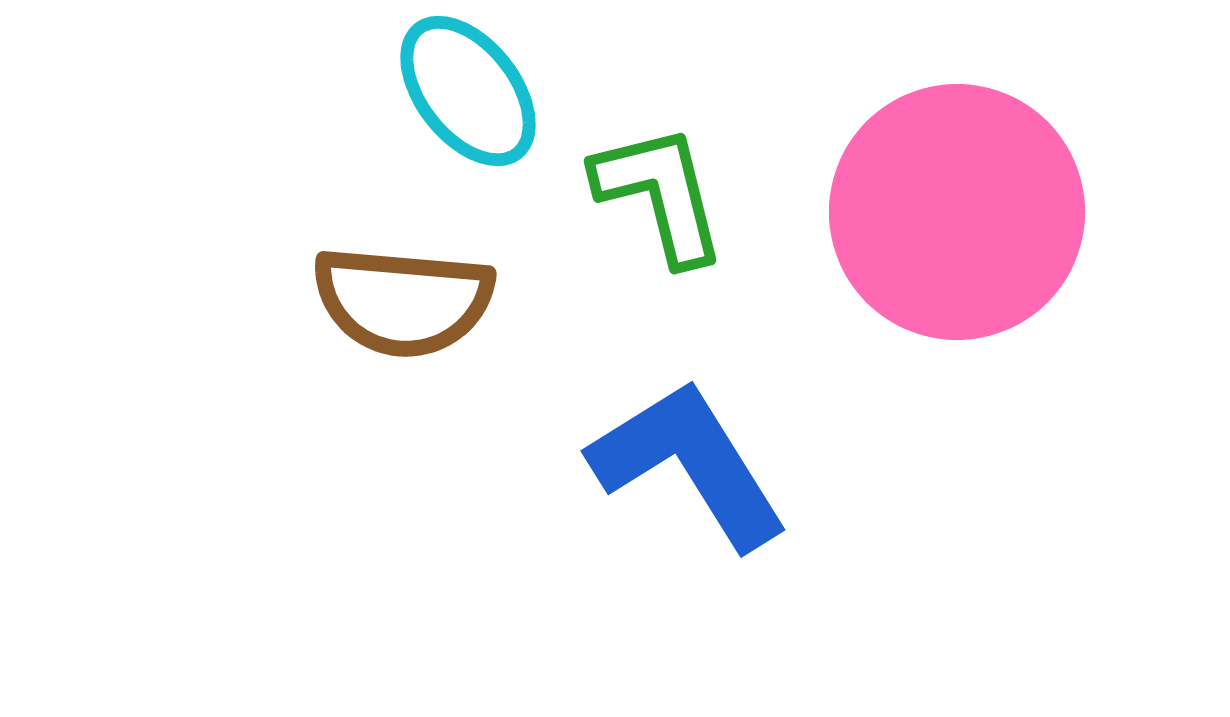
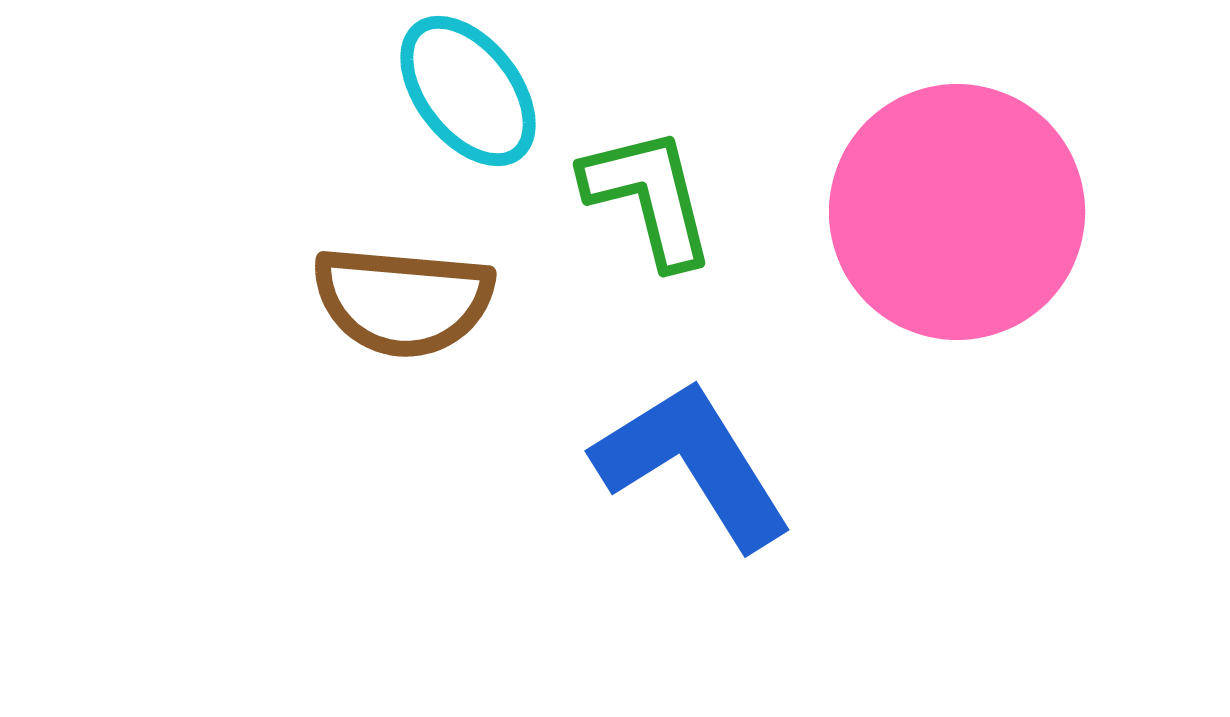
green L-shape: moved 11 px left, 3 px down
blue L-shape: moved 4 px right
